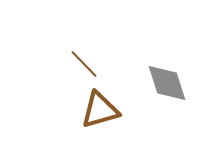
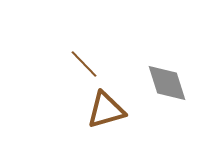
brown triangle: moved 6 px right
